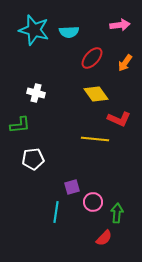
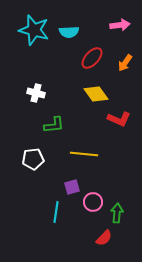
green L-shape: moved 34 px right
yellow line: moved 11 px left, 15 px down
